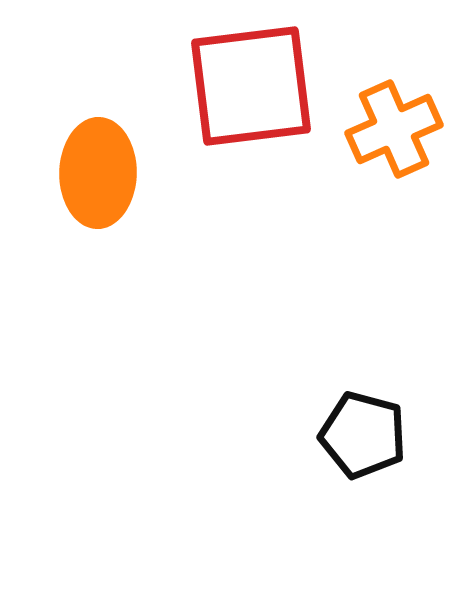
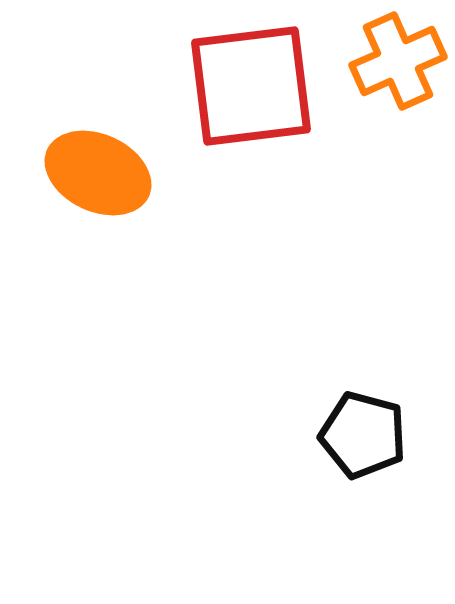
orange cross: moved 4 px right, 68 px up
orange ellipse: rotated 66 degrees counterclockwise
